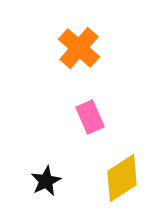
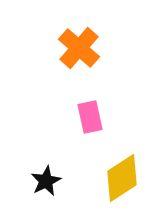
pink rectangle: rotated 12 degrees clockwise
